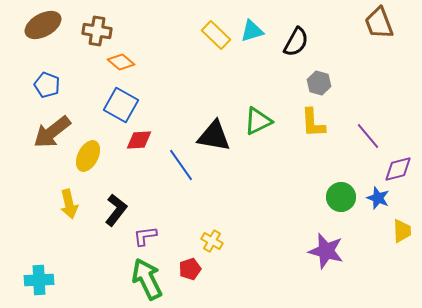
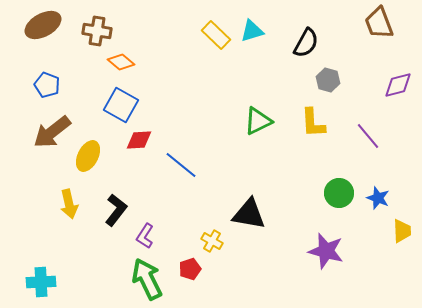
black semicircle: moved 10 px right, 1 px down
gray hexagon: moved 9 px right, 3 px up
black triangle: moved 35 px right, 78 px down
blue line: rotated 16 degrees counterclockwise
purple diamond: moved 84 px up
green circle: moved 2 px left, 4 px up
purple L-shape: rotated 50 degrees counterclockwise
cyan cross: moved 2 px right, 2 px down
